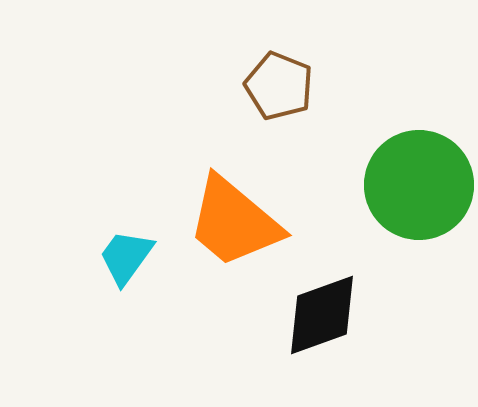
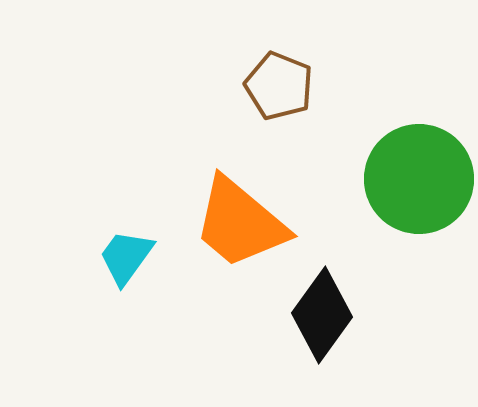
green circle: moved 6 px up
orange trapezoid: moved 6 px right, 1 px down
black diamond: rotated 34 degrees counterclockwise
